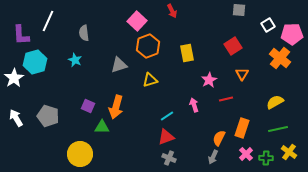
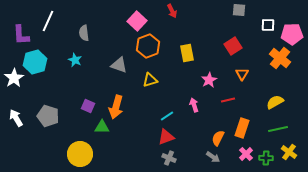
white square: rotated 32 degrees clockwise
gray triangle: rotated 36 degrees clockwise
red line: moved 2 px right, 1 px down
orange semicircle: moved 1 px left
gray arrow: rotated 80 degrees counterclockwise
